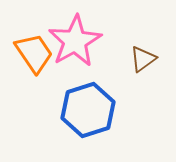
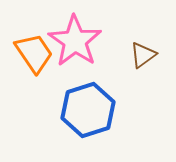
pink star: rotated 8 degrees counterclockwise
brown triangle: moved 4 px up
